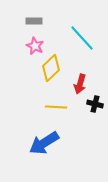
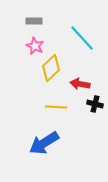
red arrow: rotated 84 degrees clockwise
